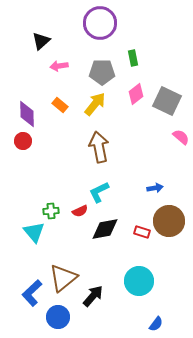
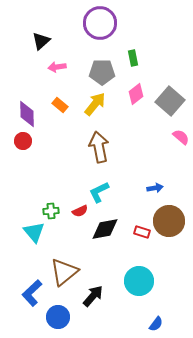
pink arrow: moved 2 px left, 1 px down
gray square: moved 3 px right; rotated 16 degrees clockwise
brown triangle: moved 1 px right, 6 px up
